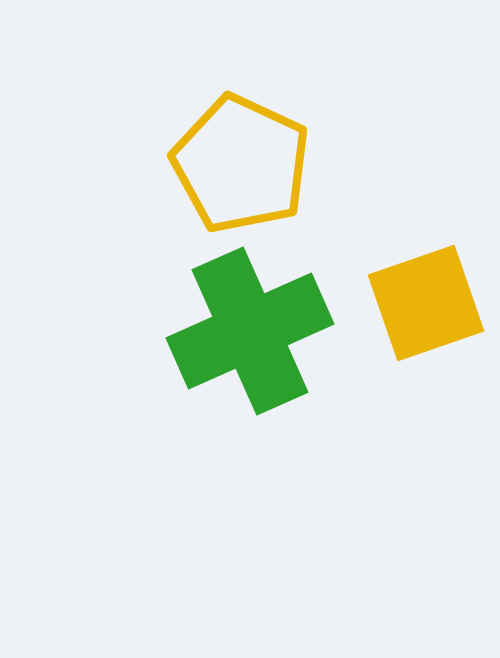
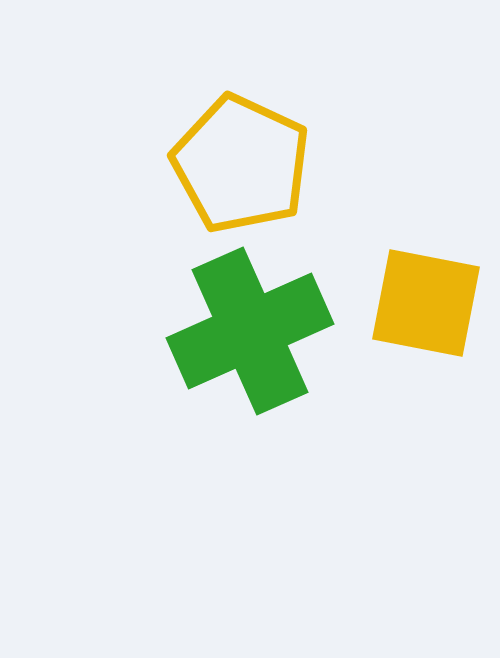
yellow square: rotated 30 degrees clockwise
